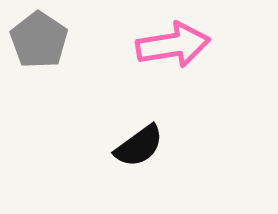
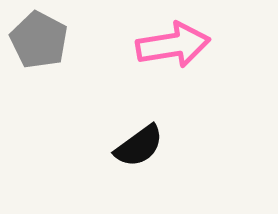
gray pentagon: rotated 6 degrees counterclockwise
